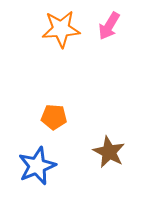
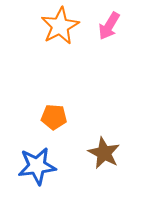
orange star: moved 1 px left, 3 px up; rotated 24 degrees counterclockwise
brown star: moved 5 px left, 1 px down
blue star: rotated 15 degrees clockwise
